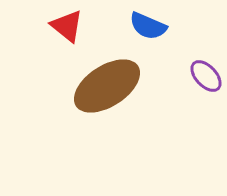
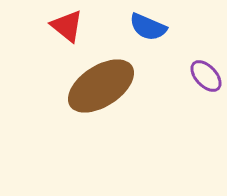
blue semicircle: moved 1 px down
brown ellipse: moved 6 px left
